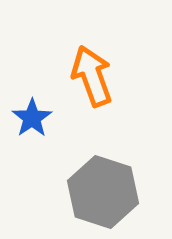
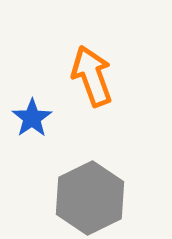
gray hexagon: moved 13 px left, 6 px down; rotated 16 degrees clockwise
